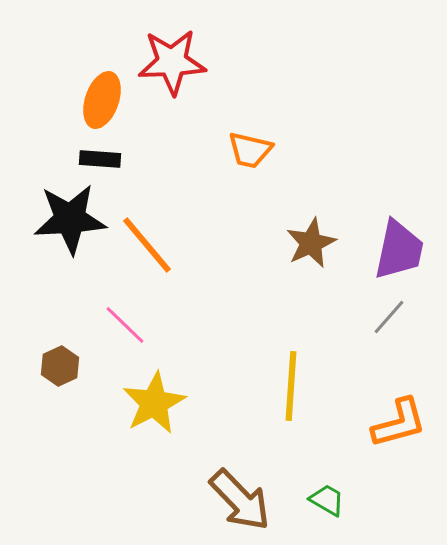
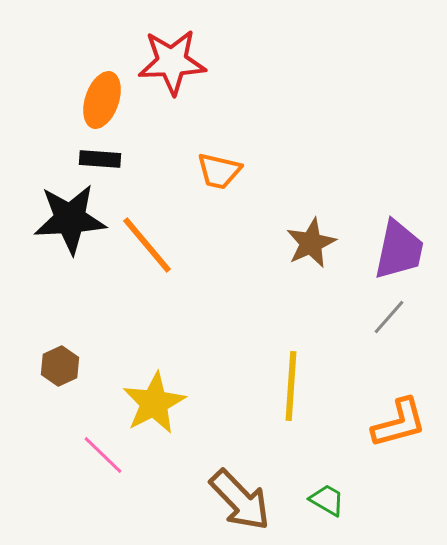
orange trapezoid: moved 31 px left, 21 px down
pink line: moved 22 px left, 130 px down
